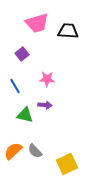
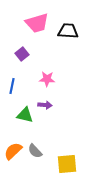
blue line: moved 3 px left; rotated 42 degrees clockwise
yellow square: rotated 20 degrees clockwise
